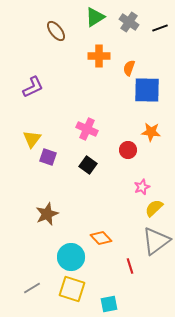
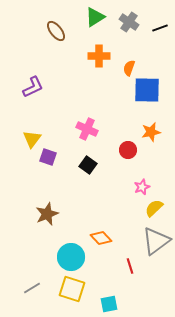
orange star: rotated 18 degrees counterclockwise
